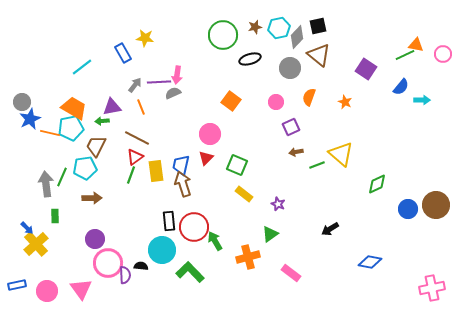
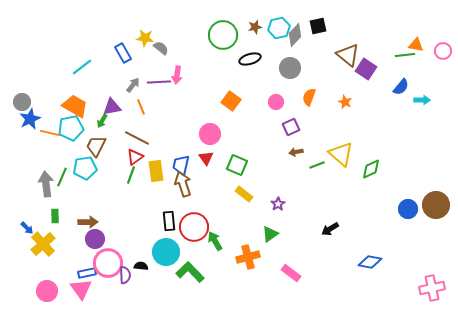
gray diamond at (297, 37): moved 2 px left, 2 px up
pink circle at (443, 54): moved 3 px up
brown triangle at (319, 55): moved 29 px right
green line at (405, 55): rotated 18 degrees clockwise
gray arrow at (135, 85): moved 2 px left
gray semicircle at (173, 93): moved 12 px left, 45 px up; rotated 63 degrees clockwise
orange trapezoid at (74, 108): moved 1 px right, 2 px up
green arrow at (102, 121): rotated 56 degrees counterclockwise
red triangle at (206, 158): rotated 21 degrees counterclockwise
green diamond at (377, 184): moved 6 px left, 15 px up
brown arrow at (92, 198): moved 4 px left, 24 px down
purple star at (278, 204): rotated 16 degrees clockwise
yellow cross at (36, 244): moved 7 px right
cyan circle at (162, 250): moved 4 px right, 2 px down
blue rectangle at (17, 285): moved 70 px right, 12 px up
